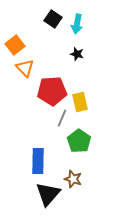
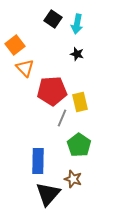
green pentagon: moved 4 px down
